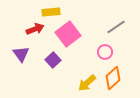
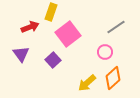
yellow rectangle: rotated 66 degrees counterclockwise
red arrow: moved 5 px left, 2 px up
